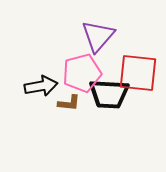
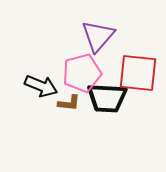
black arrow: rotated 32 degrees clockwise
black trapezoid: moved 2 px left, 4 px down
